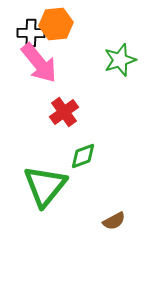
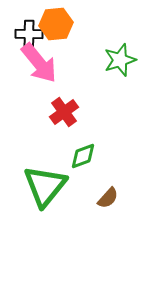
black cross: moved 2 px left, 1 px down
brown semicircle: moved 6 px left, 23 px up; rotated 20 degrees counterclockwise
